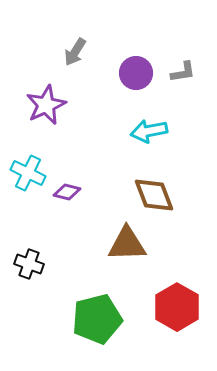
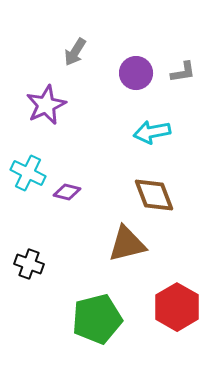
cyan arrow: moved 3 px right, 1 px down
brown triangle: rotated 12 degrees counterclockwise
